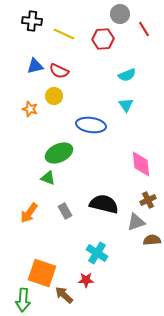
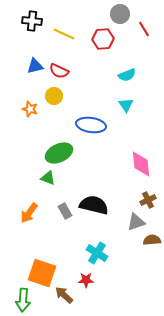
black semicircle: moved 10 px left, 1 px down
